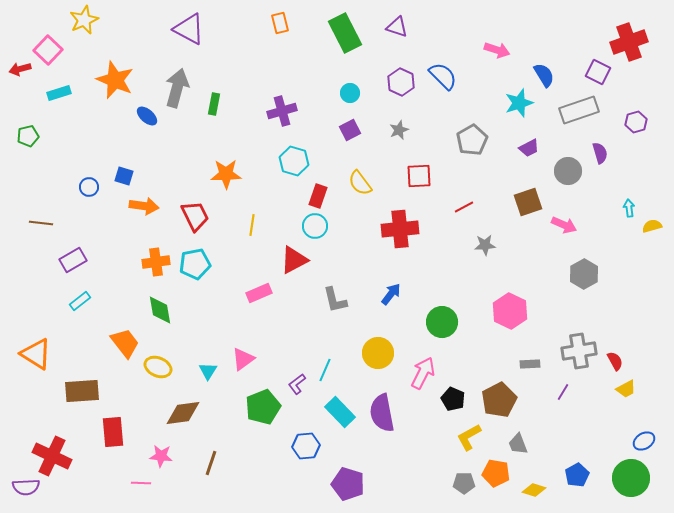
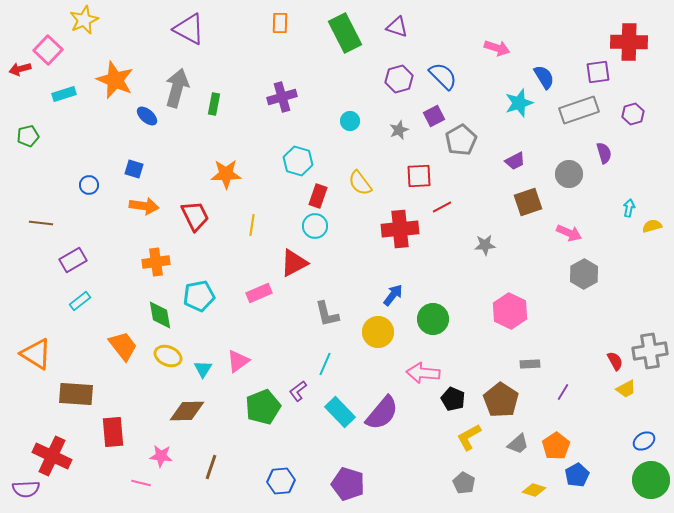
orange rectangle at (280, 23): rotated 15 degrees clockwise
red cross at (629, 42): rotated 21 degrees clockwise
pink arrow at (497, 50): moved 2 px up
purple square at (598, 72): rotated 35 degrees counterclockwise
blue semicircle at (544, 75): moved 2 px down
purple hexagon at (401, 82): moved 2 px left, 3 px up; rotated 20 degrees clockwise
cyan rectangle at (59, 93): moved 5 px right, 1 px down
cyan circle at (350, 93): moved 28 px down
purple cross at (282, 111): moved 14 px up
purple hexagon at (636, 122): moved 3 px left, 8 px up
purple square at (350, 130): moved 84 px right, 14 px up
gray pentagon at (472, 140): moved 11 px left
purple trapezoid at (529, 148): moved 14 px left, 13 px down
purple semicircle at (600, 153): moved 4 px right
cyan hexagon at (294, 161): moved 4 px right
gray circle at (568, 171): moved 1 px right, 3 px down
blue square at (124, 176): moved 10 px right, 7 px up
blue circle at (89, 187): moved 2 px up
red line at (464, 207): moved 22 px left
cyan arrow at (629, 208): rotated 18 degrees clockwise
pink arrow at (564, 225): moved 5 px right, 8 px down
red triangle at (294, 260): moved 3 px down
cyan pentagon at (195, 264): moved 4 px right, 32 px down
blue arrow at (391, 294): moved 2 px right, 1 px down
gray L-shape at (335, 300): moved 8 px left, 14 px down
green diamond at (160, 310): moved 5 px down
green circle at (442, 322): moved 9 px left, 3 px up
orange trapezoid at (125, 343): moved 2 px left, 3 px down
gray cross at (579, 351): moved 71 px right
yellow circle at (378, 353): moved 21 px up
pink triangle at (243, 359): moved 5 px left, 2 px down
yellow ellipse at (158, 367): moved 10 px right, 11 px up
cyan line at (325, 370): moved 6 px up
cyan triangle at (208, 371): moved 5 px left, 2 px up
pink arrow at (423, 373): rotated 112 degrees counterclockwise
purple L-shape at (297, 384): moved 1 px right, 7 px down
brown rectangle at (82, 391): moved 6 px left, 3 px down; rotated 8 degrees clockwise
brown pentagon at (499, 400): moved 2 px right; rotated 12 degrees counterclockwise
brown diamond at (183, 413): moved 4 px right, 2 px up; rotated 6 degrees clockwise
purple semicircle at (382, 413): rotated 129 degrees counterclockwise
gray trapezoid at (518, 444): rotated 110 degrees counterclockwise
blue hexagon at (306, 446): moved 25 px left, 35 px down
brown line at (211, 463): moved 4 px down
orange pentagon at (496, 473): moved 60 px right, 27 px up; rotated 28 degrees clockwise
green circle at (631, 478): moved 20 px right, 2 px down
pink line at (141, 483): rotated 12 degrees clockwise
gray pentagon at (464, 483): rotated 30 degrees clockwise
purple semicircle at (26, 487): moved 2 px down
